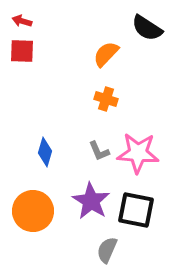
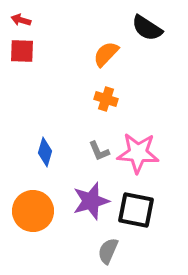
red arrow: moved 1 px left, 1 px up
purple star: rotated 24 degrees clockwise
gray semicircle: moved 1 px right, 1 px down
